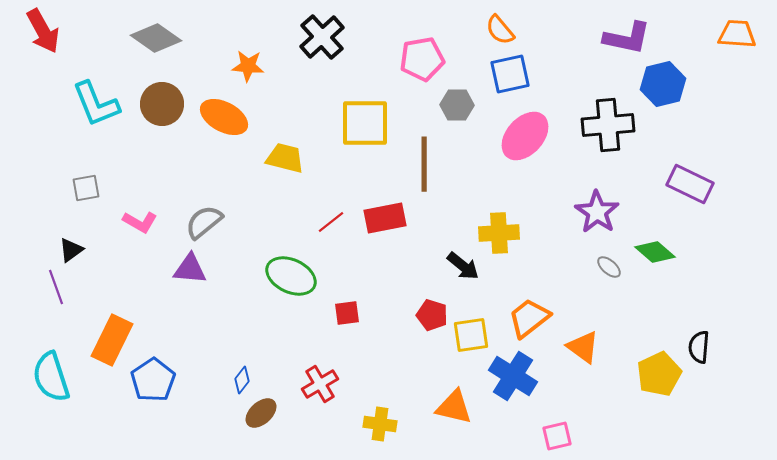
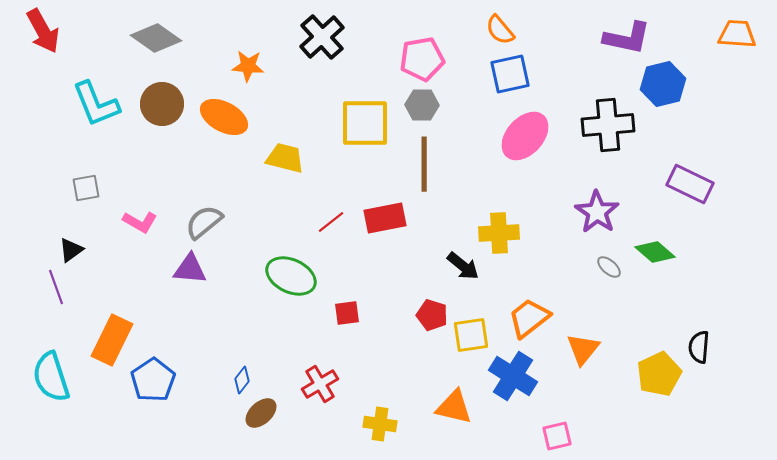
gray hexagon at (457, 105): moved 35 px left
orange triangle at (583, 347): moved 2 px down; rotated 33 degrees clockwise
